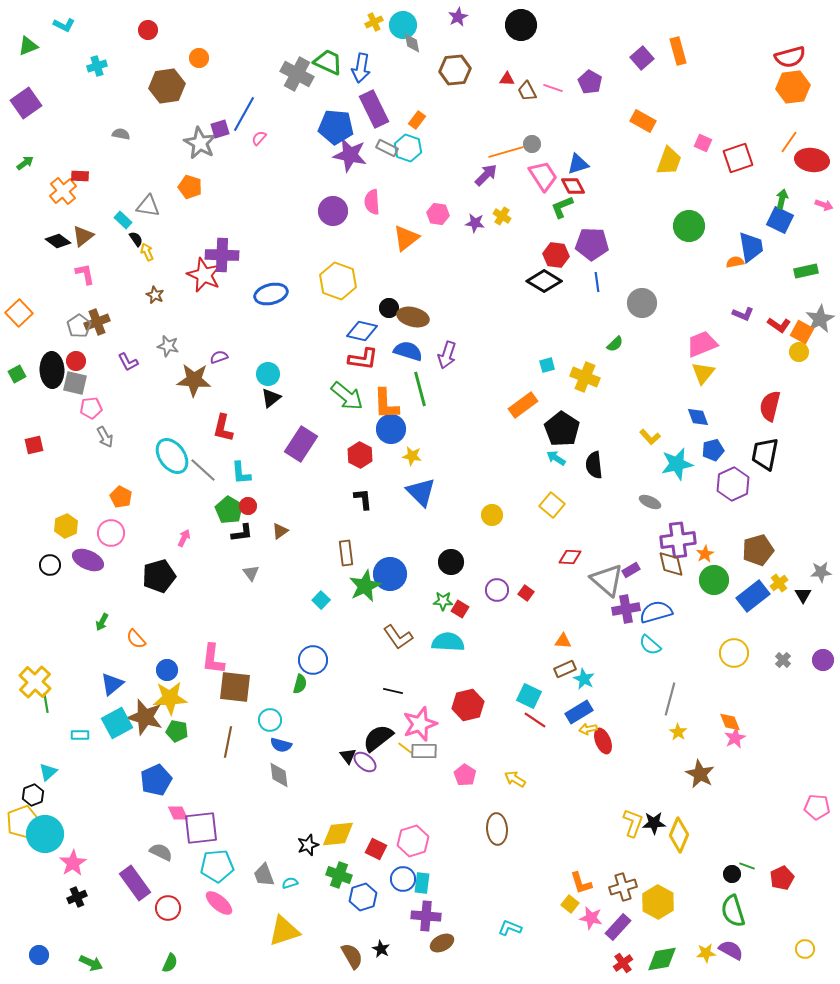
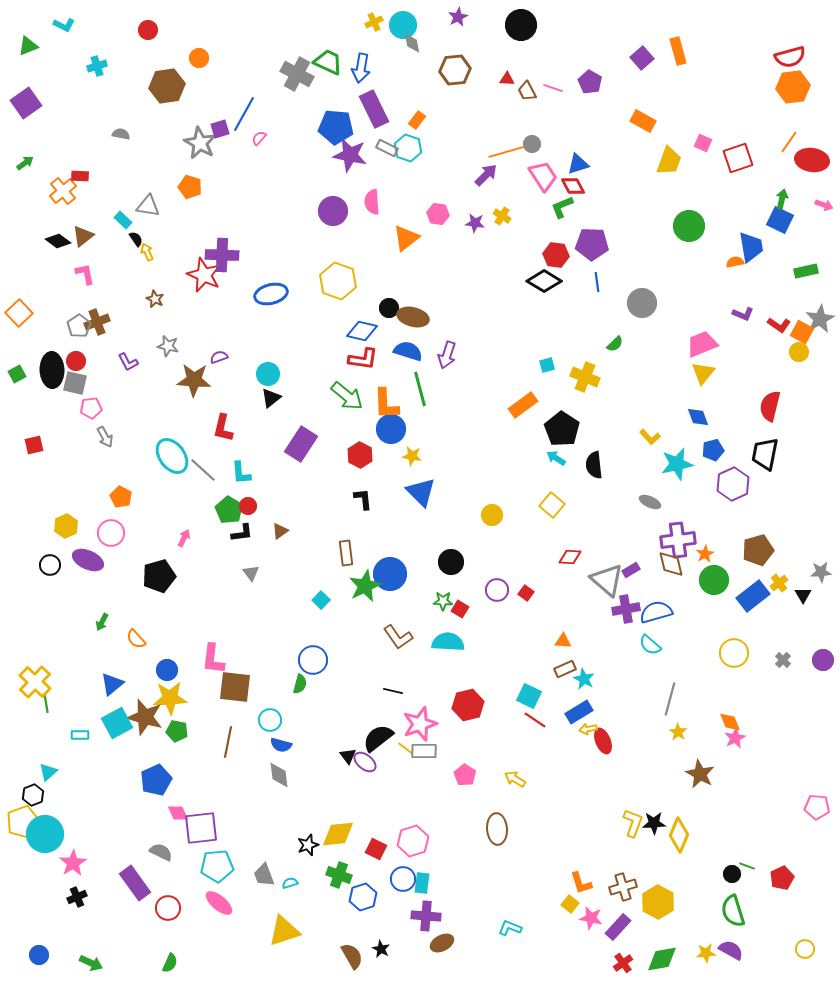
brown star at (155, 295): moved 4 px down
